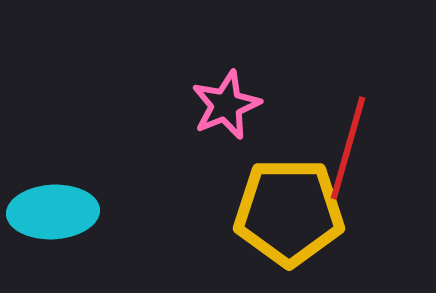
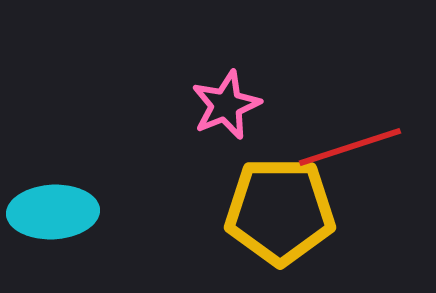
red line: moved 2 px right, 1 px up; rotated 56 degrees clockwise
yellow pentagon: moved 9 px left, 1 px up
